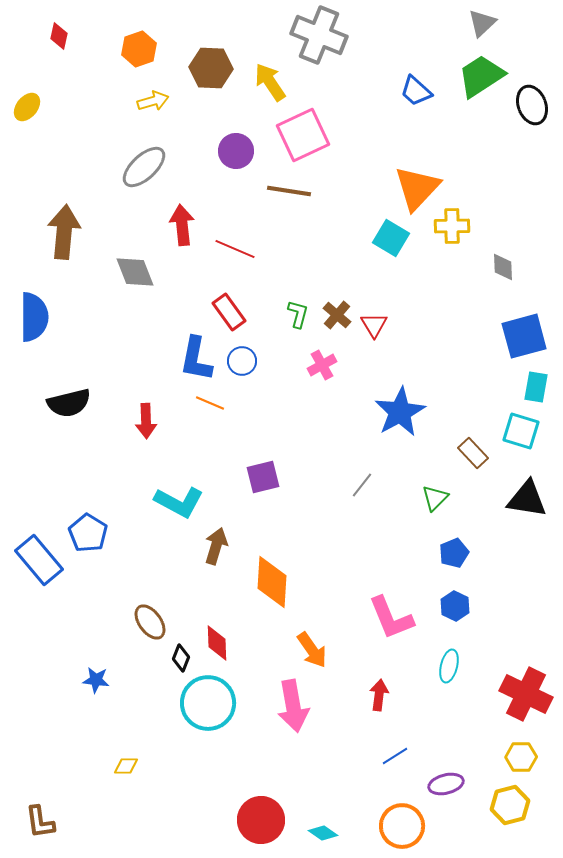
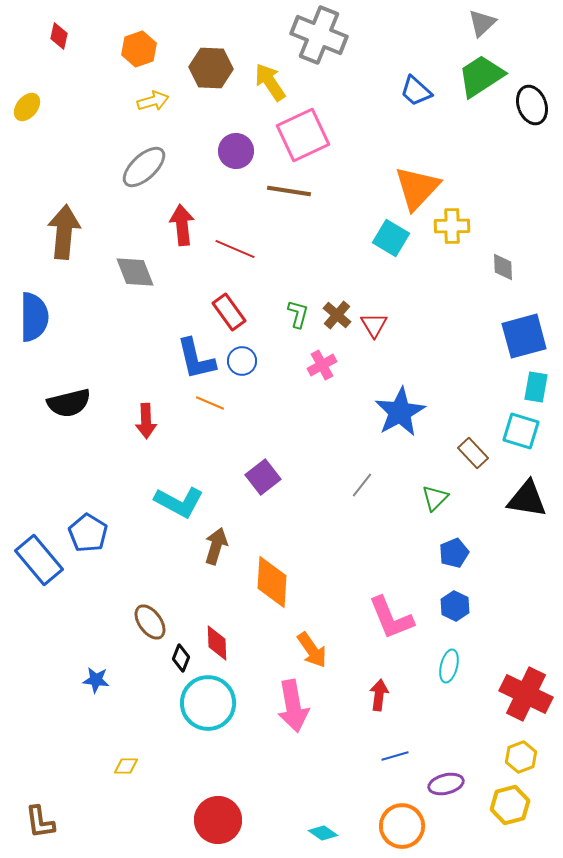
blue L-shape at (196, 359): rotated 24 degrees counterclockwise
purple square at (263, 477): rotated 24 degrees counterclockwise
blue line at (395, 756): rotated 16 degrees clockwise
yellow hexagon at (521, 757): rotated 20 degrees counterclockwise
red circle at (261, 820): moved 43 px left
